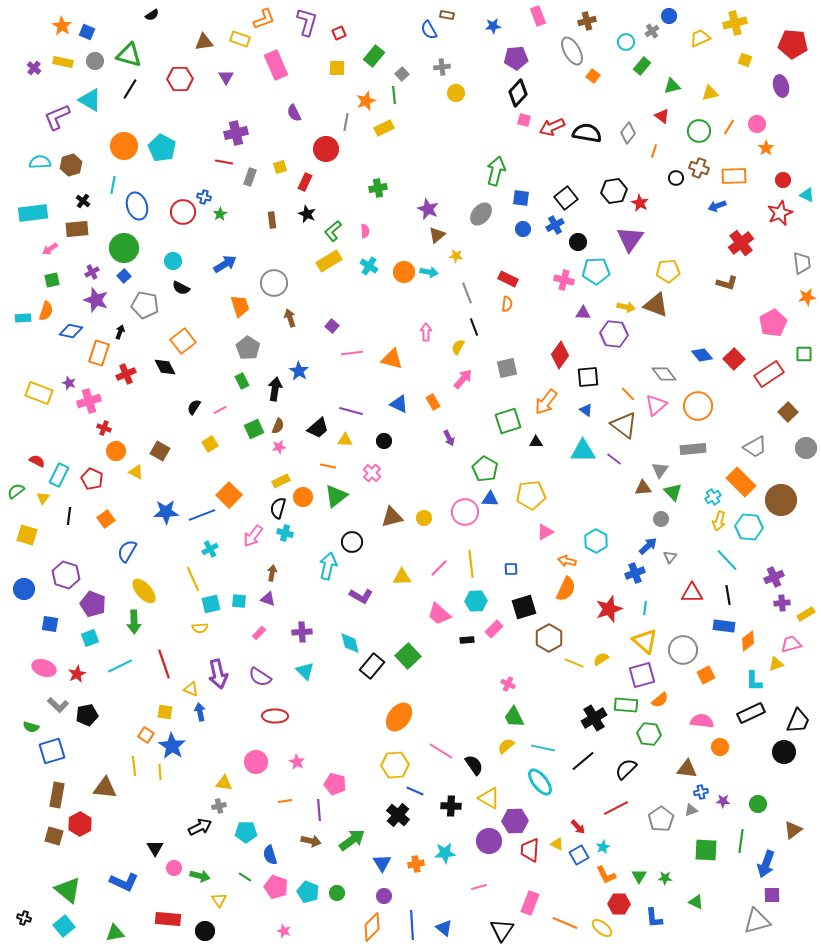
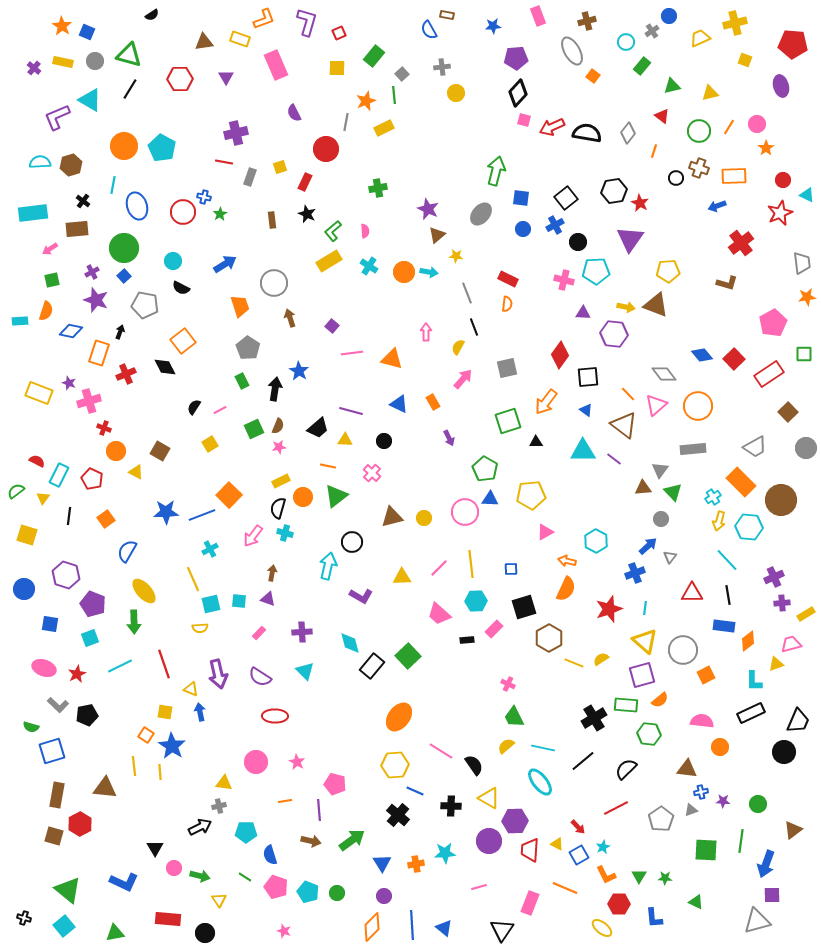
cyan rectangle at (23, 318): moved 3 px left, 3 px down
orange line at (565, 923): moved 35 px up
black circle at (205, 931): moved 2 px down
